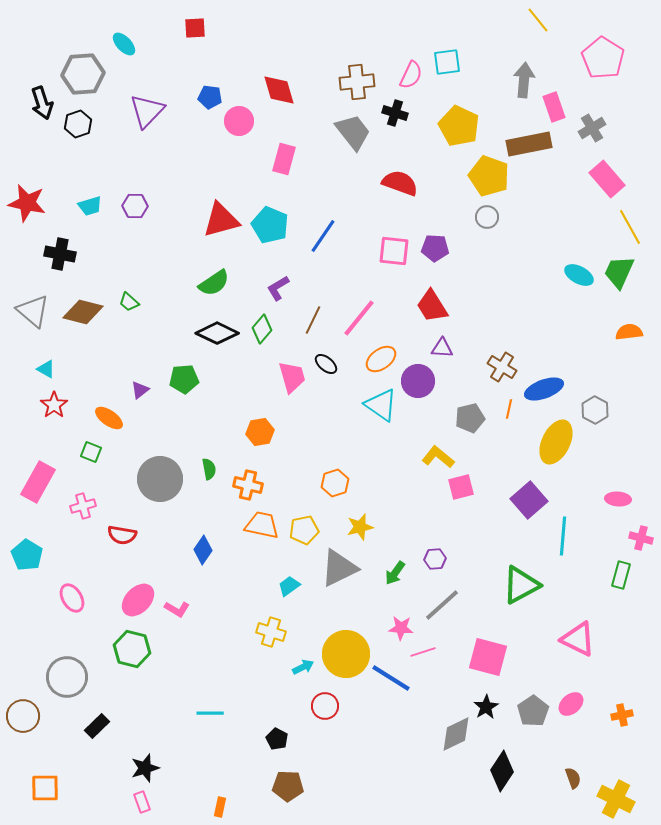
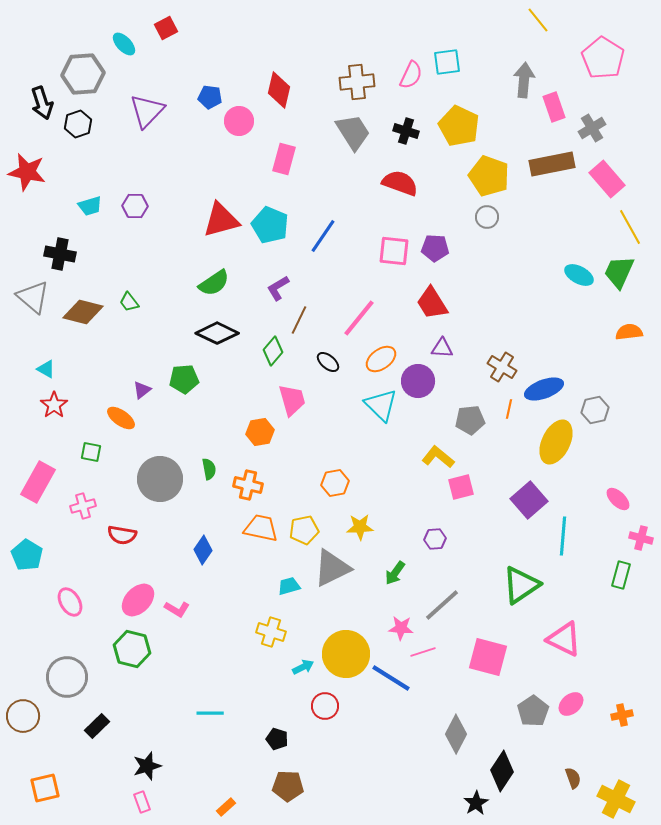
red square at (195, 28): moved 29 px left; rotated 25 degrees counterclockwise
red diamond at (279, 90): rotated 30 degrees clockwise
black cross at (395, 113): moved 11 px right, 18 px down
gray trapezoid at (353, 132): rotated 6 degrees clockwise
brown rectangle at (529, 144): moved 23 px right, 20 px down
red star at (27, 203): moved 31 px up
green trapezoid at (129, 302): rotated 10 degrees clockwise
red trapezoid at (432, 306): moved 3 px up
gray triangle at (33, 311): moved 14 px up
brown line at (313, 320): moved 14 px left
green diamond at (262, 329): moved 11 px right, 22 px down
black ellipse at (326, 364): moved 2 px right, 2 px up
pink trapezoid at (292, 377): moved 23 px down
purple triangle at (140, 390): moved 2 px right
cyan triangle at (381, 405): rotated 9 degrees clockwise
gray hexagon at (595, 410): rotated 20 degrees clockwise
orange ellipse at (109, 418): moved 12 px right
gray pentagon at (470, 418): moved 2 px down; rotated 8 degrees clockwise
green square at (91, 452): rotated 10 degrees counterclockwise
orange hexagon at (335, 483): rotated 8 degrees clockwise
pink ellipse at (618, 499): rotated 40 degrees clockwise
orange trapezoid at (262, 525): moved 1 px left, 3 px down
yellow star at (360, 527): rotated 12 degrees clockwise
purple hexagon at (435, 559): moved 20 px up
gray triangle at (339, 568): moved 7 px left
green triangle at (521, 585): rotated 6 degrees counterclockwise
cyan trapezoid at (289, 586): rotated 20 degrees clockwise
pink ellipse at (72, 598): moved 2 px left, 4 px down
pink triangle at (578, 639): moved 14 px left
black star at (486, 707): moved 10 px left, 96 px down
gray diamond at (456, 734): rotated 36 degrees counterclockwise
black pentagon at (277, 739): rotated 10 degrees counterclockwise
black star at (145, 768): moved 2 px right, 2 px up
orange square at (45, 788): rotated 12 degrees counterclockwise
orange rectangle at (220, 807): moved 6 px right; rotated 36 degrees clockwise
